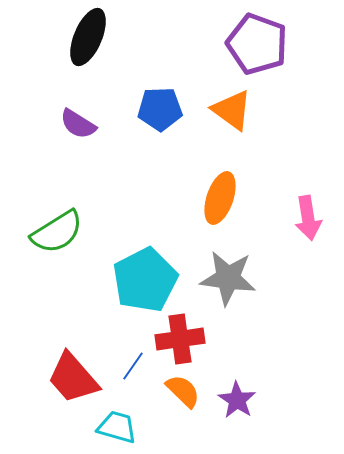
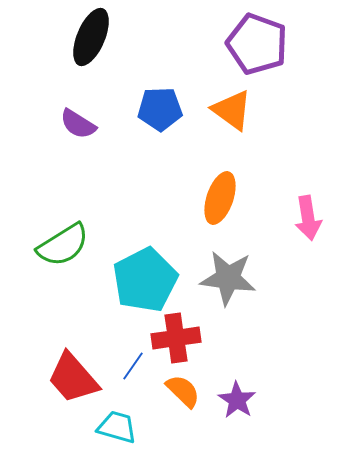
black ellipse: moved 3 px right
green semicircle: moved 6 px right, 13 px down
red cross: moved 4 px left, 1 px up
